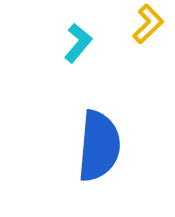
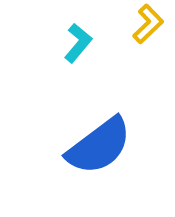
blue semicircle: rotated 48 degrees clockwise
